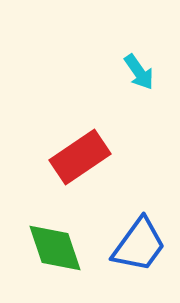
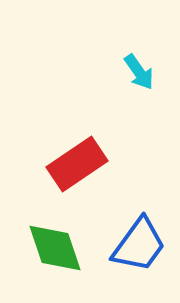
red rectangle: moved 3 px left, 7 px down
